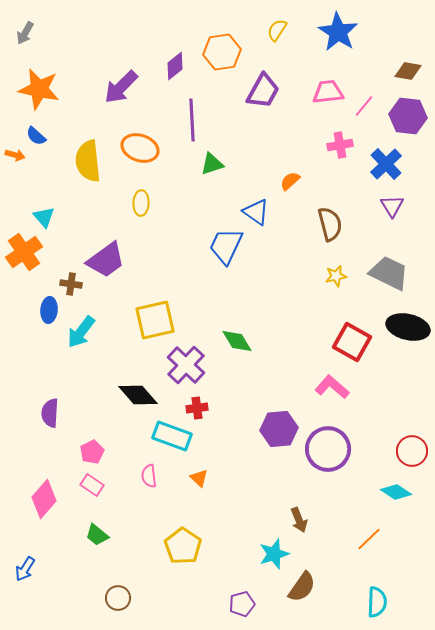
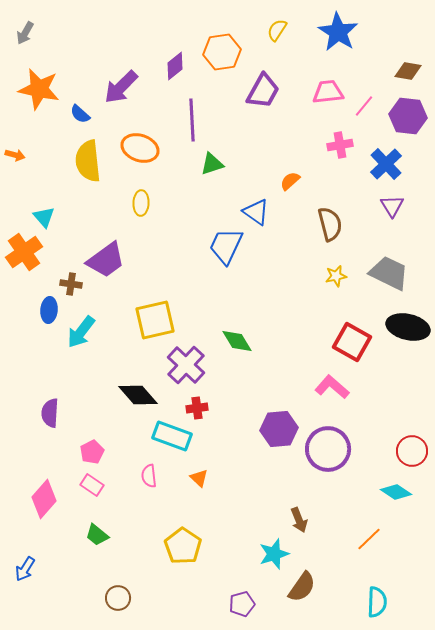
blue semicircle at (36, 136): moved 44 px right, 22 px up
